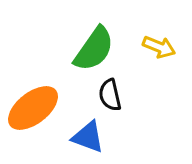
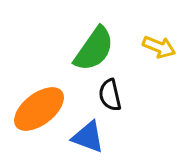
orange ellipse: moved 6 px right, 1 px down
